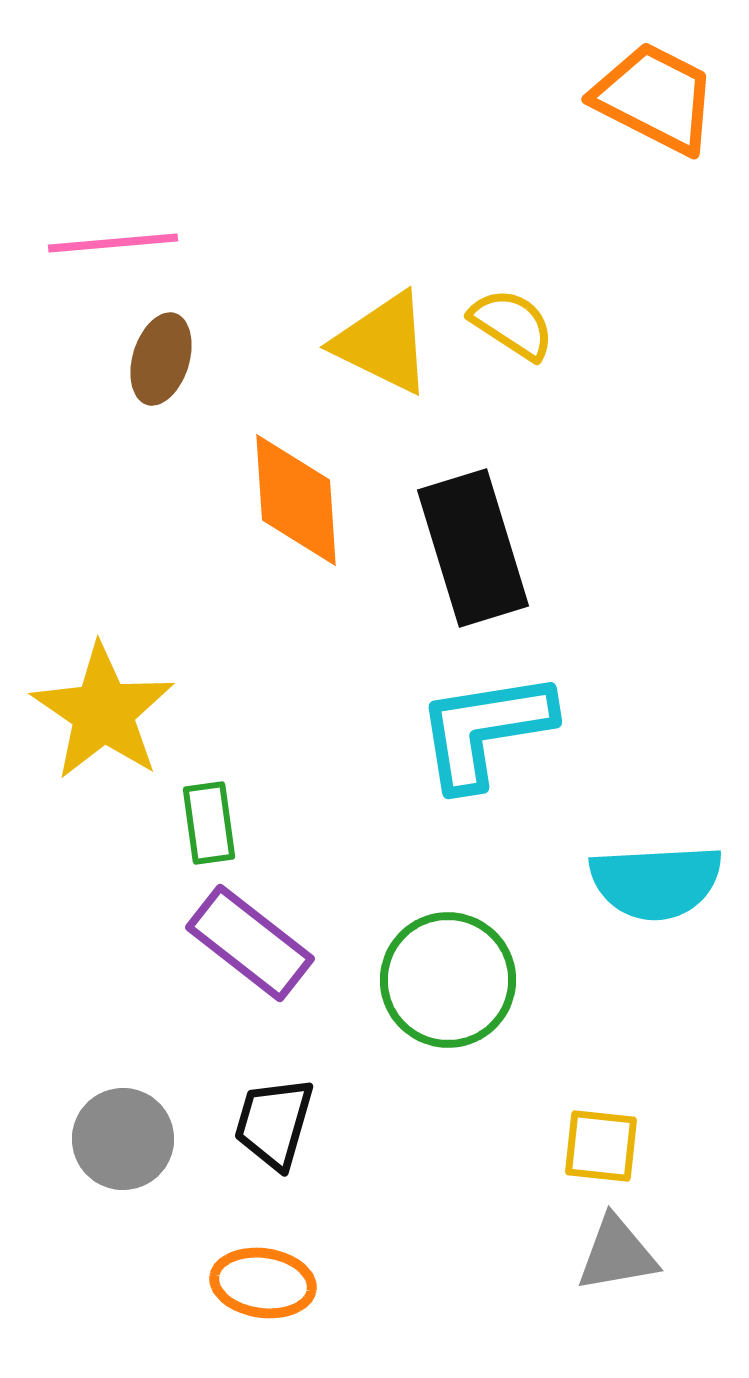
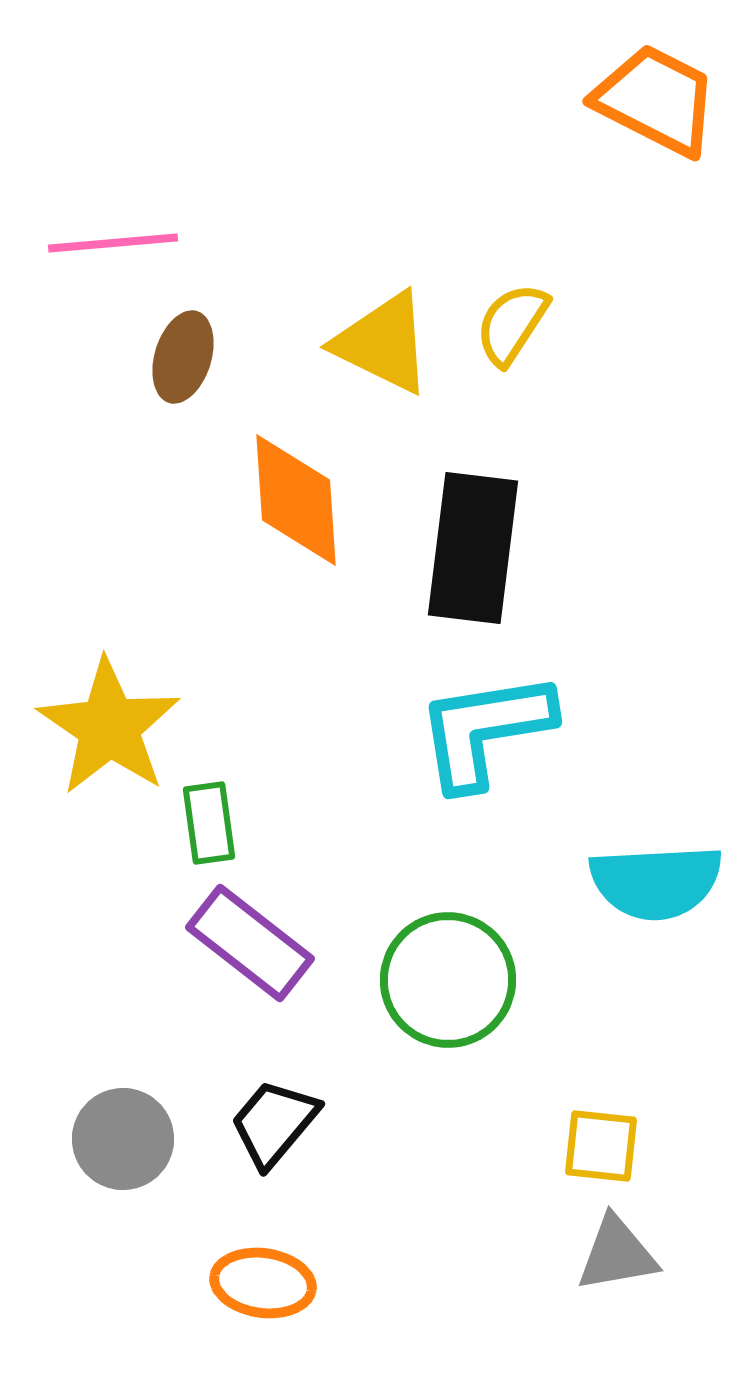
orange trapezoid: moved 1 px right, 2 px down
yellow semicircle: rotated 90 degrees counterclockwise
brown ellipse: moved 22 px right, 2 px up
black rectangle: rotated 24 degrees clockwise
yellow star: moved 6 px right, 15 px down
black trapezoid: rotated 24 degrees clockwise
